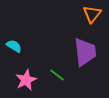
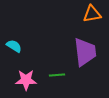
orange triangle: rotated 42 degrees clockwise
green line: rotated 42 degrees counterclockwise
pink star: rotated 25 degrees clockwise
